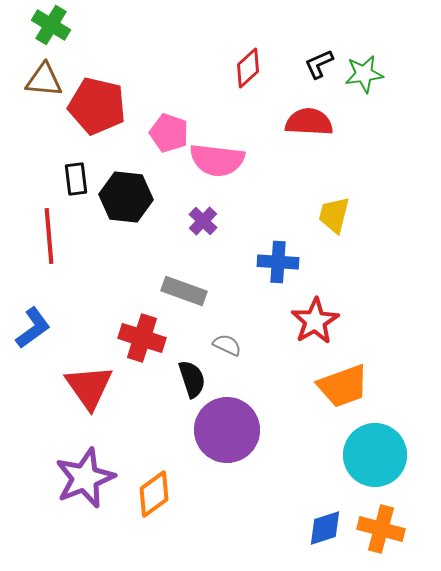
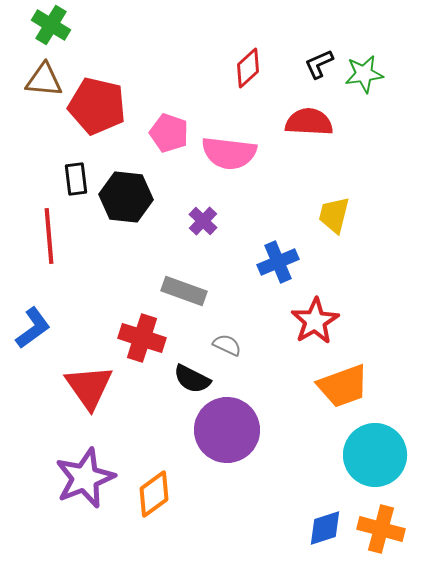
pink semicircle: moved 12 px right, 7 px up
blue cross: rotated 27 degrees counterclockwise
black semicircle: rotated 135 degrees clockwise
